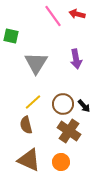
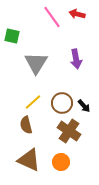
pink line: moved 1 px left, 1 px down
green square: moved 1 px right
brown circle: moved 1 px left, 1 px up
